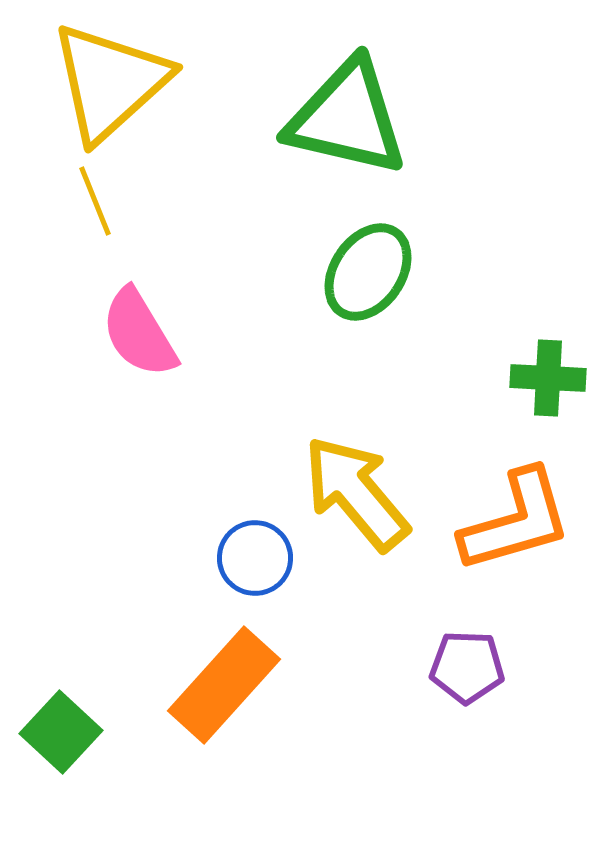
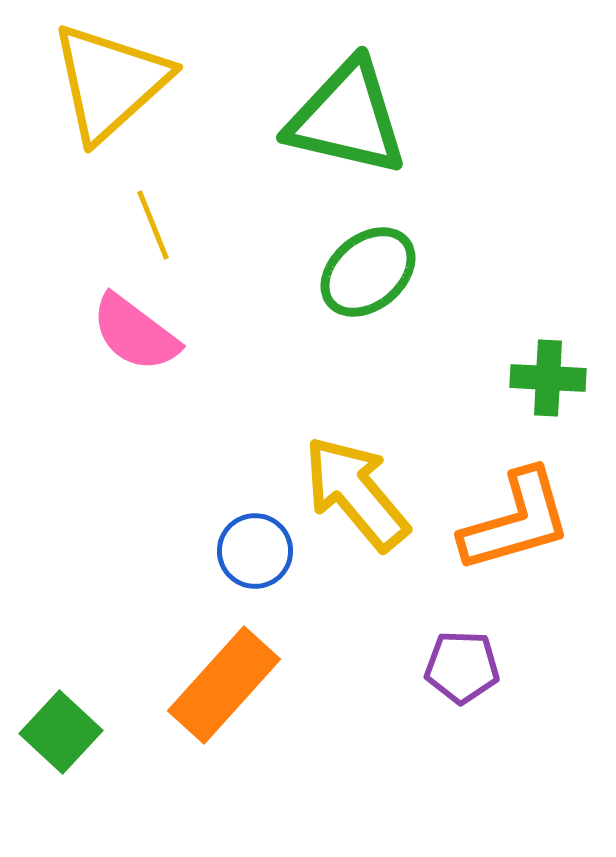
yellow line: moved 58 px right, 24 px down
green ellipse: rotated 16 degrees clockwise
pink semicircle: moved 4 px left; rotated 22 degrees counterclockwise
blue circle: moved 7 px up
purple pentagon: moved 5 px left
